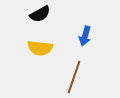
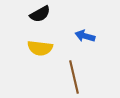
blue arrow: rotated 90 degrees clockwise
brown line: rotated 32 degrees counterclockwise
